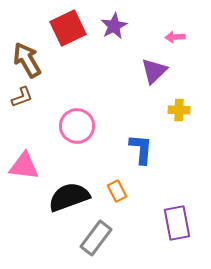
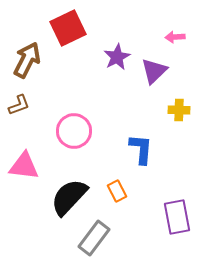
purple star: moved 3 px right, 31 px down
brown arrow: rotated 57 degrees clockwise
brown L-shape: moved 3 px left, 8 px down
pink circle: moved 3 px left, 5 px down
black semicircle: rotated 27 degrees counterclockwise
purple rectangle: moved 6 px up
gray rectangle: moved 2 px left
